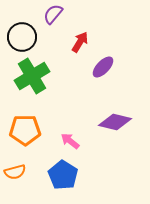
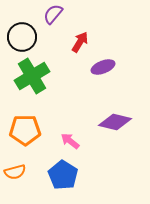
purple ellipse: rotated 25 degrees clockwise
